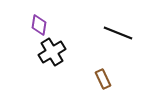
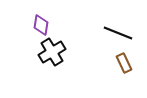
purple diamond: moved 2 px right
brown rectangle: moved 21 px right, 16 px up
